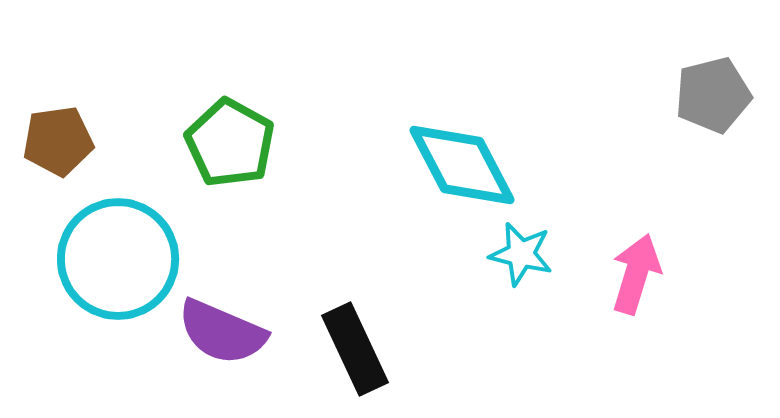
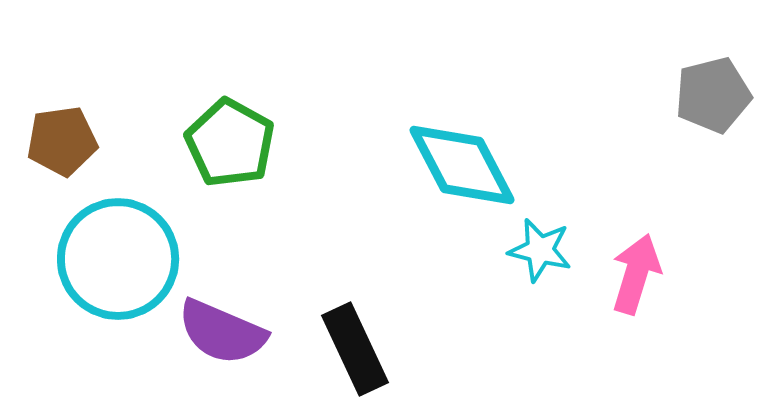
brown pentagon: moved 4 px right
cyan star: moved 19 px right, 4 px up
